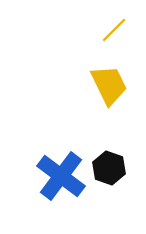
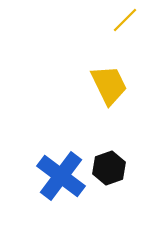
yellow line: moved 11 px right, 10 px up
black hexagon: rotated 20 degrees clockwise
